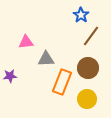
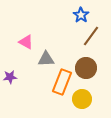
pink triangle: rotated 35 degrees clockwise
brown circle: moved 2 px left
purple star: moved 1 px down
yellow circle: moved 5 px left
